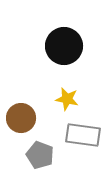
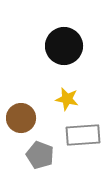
gray rectangle: rotated 12 degrees counterclockwise
